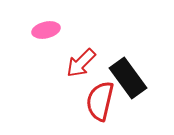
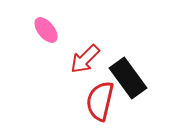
pink ellipse: rotated 64 degrees clockwise
red arrow: moved 4 px right, 4 px up
